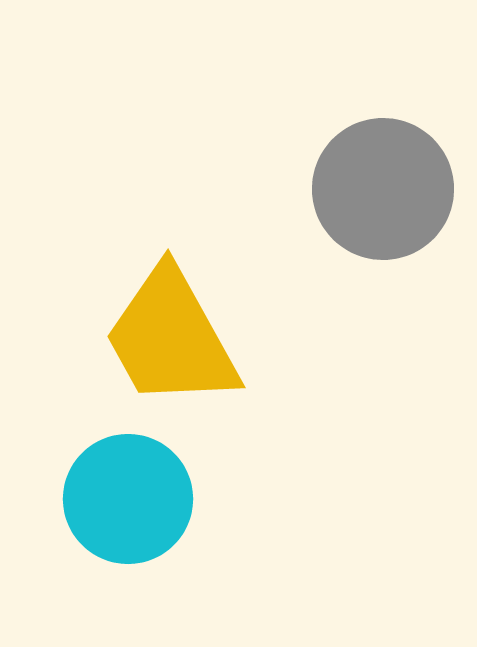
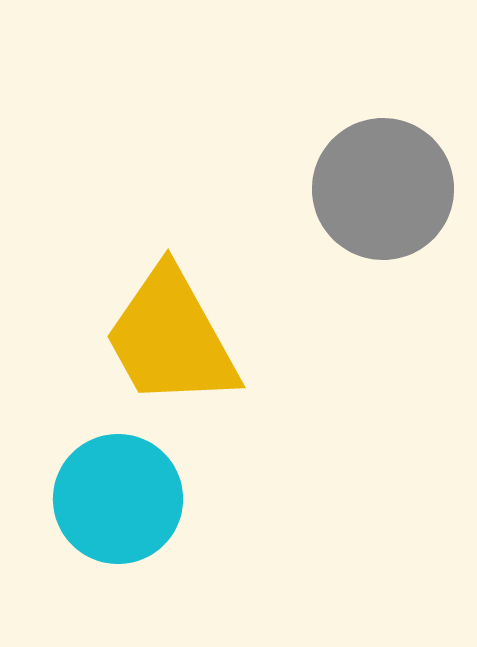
cyan circle: moved 10 px left
